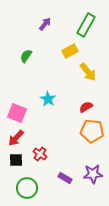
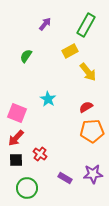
orange pentagon: rotated 10 degrees counterclockwise
